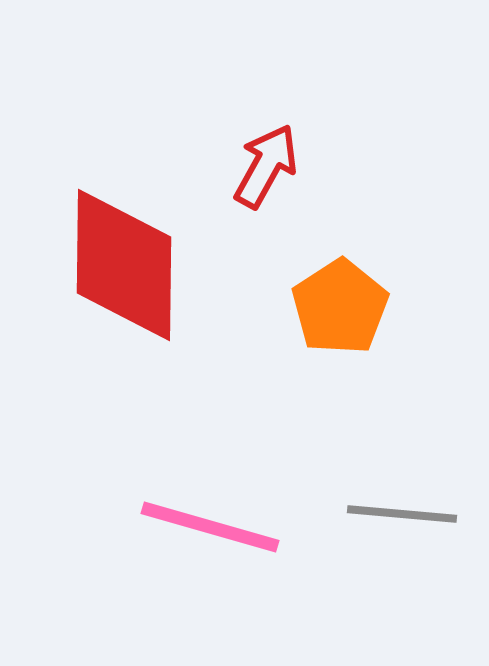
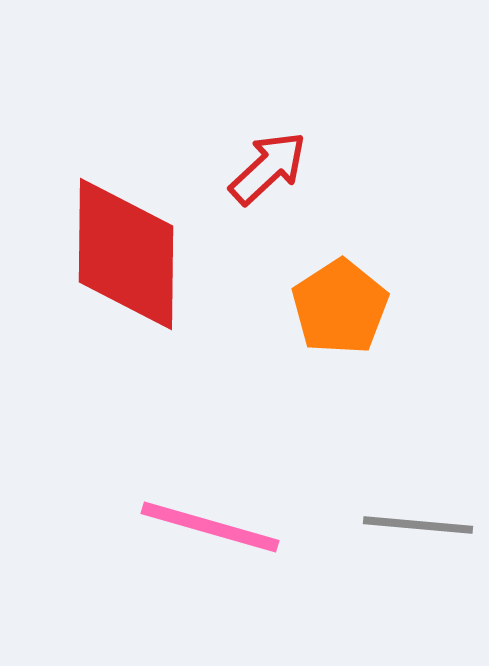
red arrow: moved 2 px right, 2 px down; rotated 18 degrees clockwise
red diamond: moved 2 px right, 11 px up
gray line: moved 16 px right, 11 px down
